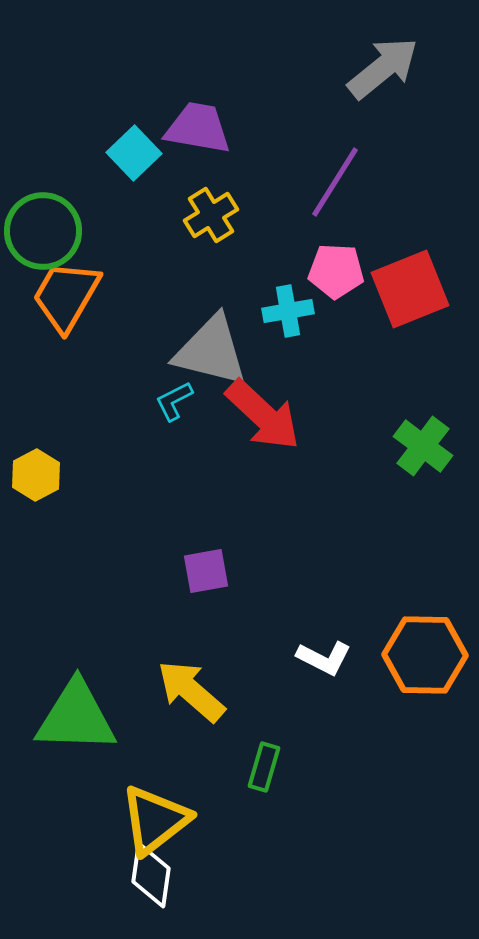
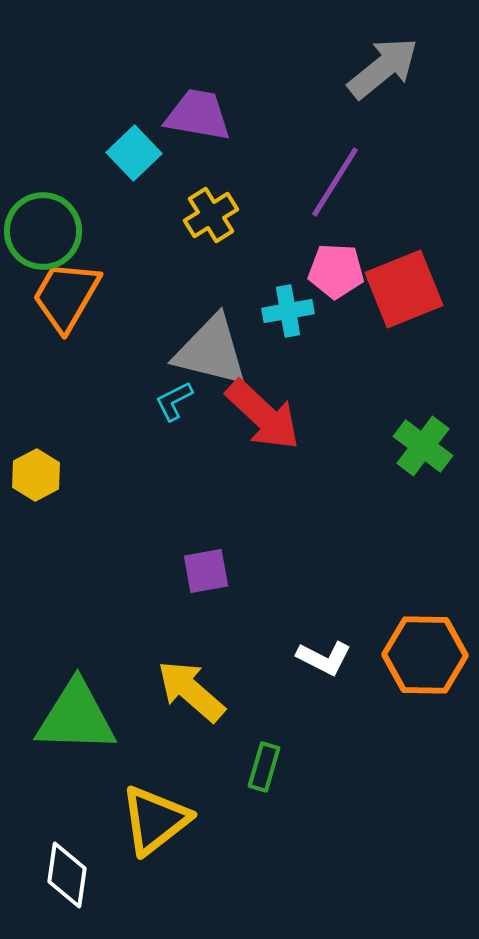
purple trapezoid: moved 13 px up
red square: moved 6 px left
white diamond: moved 84 px left
